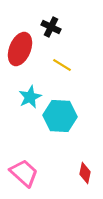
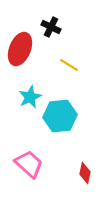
yellow line: moved 7 px right
cyan hexagon: rotated 8 degrees counterclockwise
pink trapezoid: moved 5 px right, 9 px up
